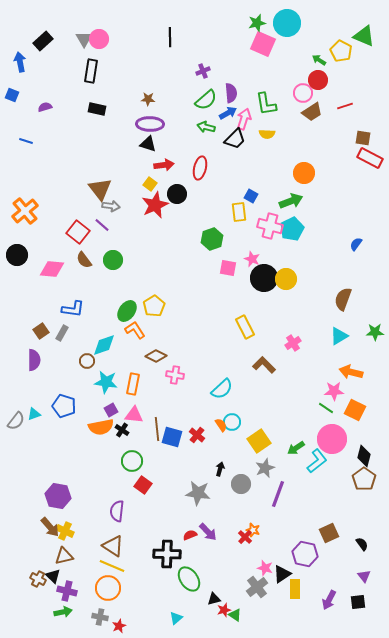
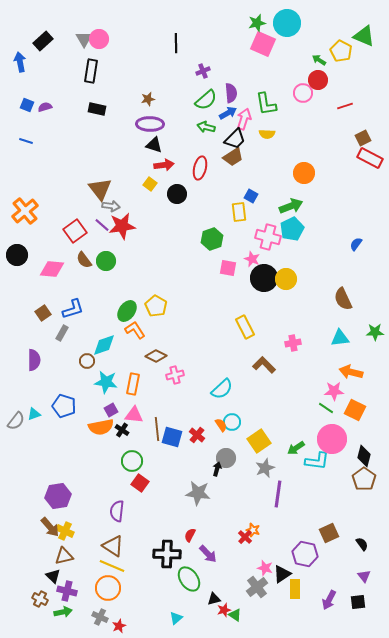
black line at (170, 37): moved 6 px right, 6 px down
blue square at (12, 95): moved 15 px right, 10 px down
brown star at (148, 99): rotated 16 degrees counterclockwise
brown trapezoid at (312, 112): moved 79 px left, 45 px down
brown square at (363, 138): rotated 35 degrees counterclockwise
black triangle at (148, 144): moved 6 px right, 1 px down
green arrow at (291, 201): moved 5 px down
red star at (155, 205): moved 33 px left, 21 px down; rotated 16 degrees clockwise
pink cross at (270, 226): moved 2 px left, 11 px down
red square at (78, 232): moved 3 px left, 1 px up; rotated 15 degrees clockwise
green circle at (113, 260): moved 7 px left, 1 px down
brown semicircle at (343, 299): rotated 45 degrees counterclockwise
yellow pentagon at (154, 306): moved 2 px right; rotated 10 degrees counterclockwise
blue L-shape at (73, 309): rotated 25 degrees counterclockwise
brown square at (41, 331): moved 2 px right, 18 px up
cyan triangle at (339, 336): moved 1 px right, 2 px down; rotated 24 degrees clockwise
pink cross at (293, 343): rotated 21 degrees clockwise
pink cross at (175, 375): rotated 24 degrees counterclockwise
cyan L-shape at (317, 461): rotated 45 degrees clockwise
black arrow at (220, 469): moved 3 px left
gray circle at (241, 484): moved 15 px left, 26 px up
red square at (143, 485): moved 3 px left, 2 px up
purple line at (278, 494): rotated 12 degrees counterclockwise
purple hexagon at (58, 496): rotated 20 degrees counterclockwise
purple arrow at (208, 532): moved 22 px down
red semicircle at (190, 535): rotated 40 degrees counterclockwise
brown cross at (38, 579): moved 2 px right, 20 px down
gray cross at (100, 617): rotated 14 degrees clockwise
